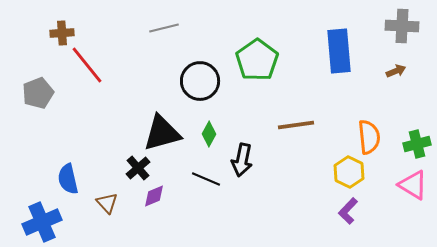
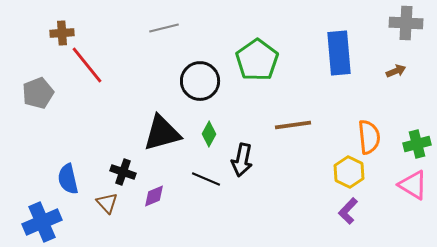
gray cross: moved 4 px right, 3 px up
blue rectangle: moved 2 px down
brown line: moved 3 px left
black cross: moved 15 px left, 4 px down; rotated 30 degrees counterclockwise
